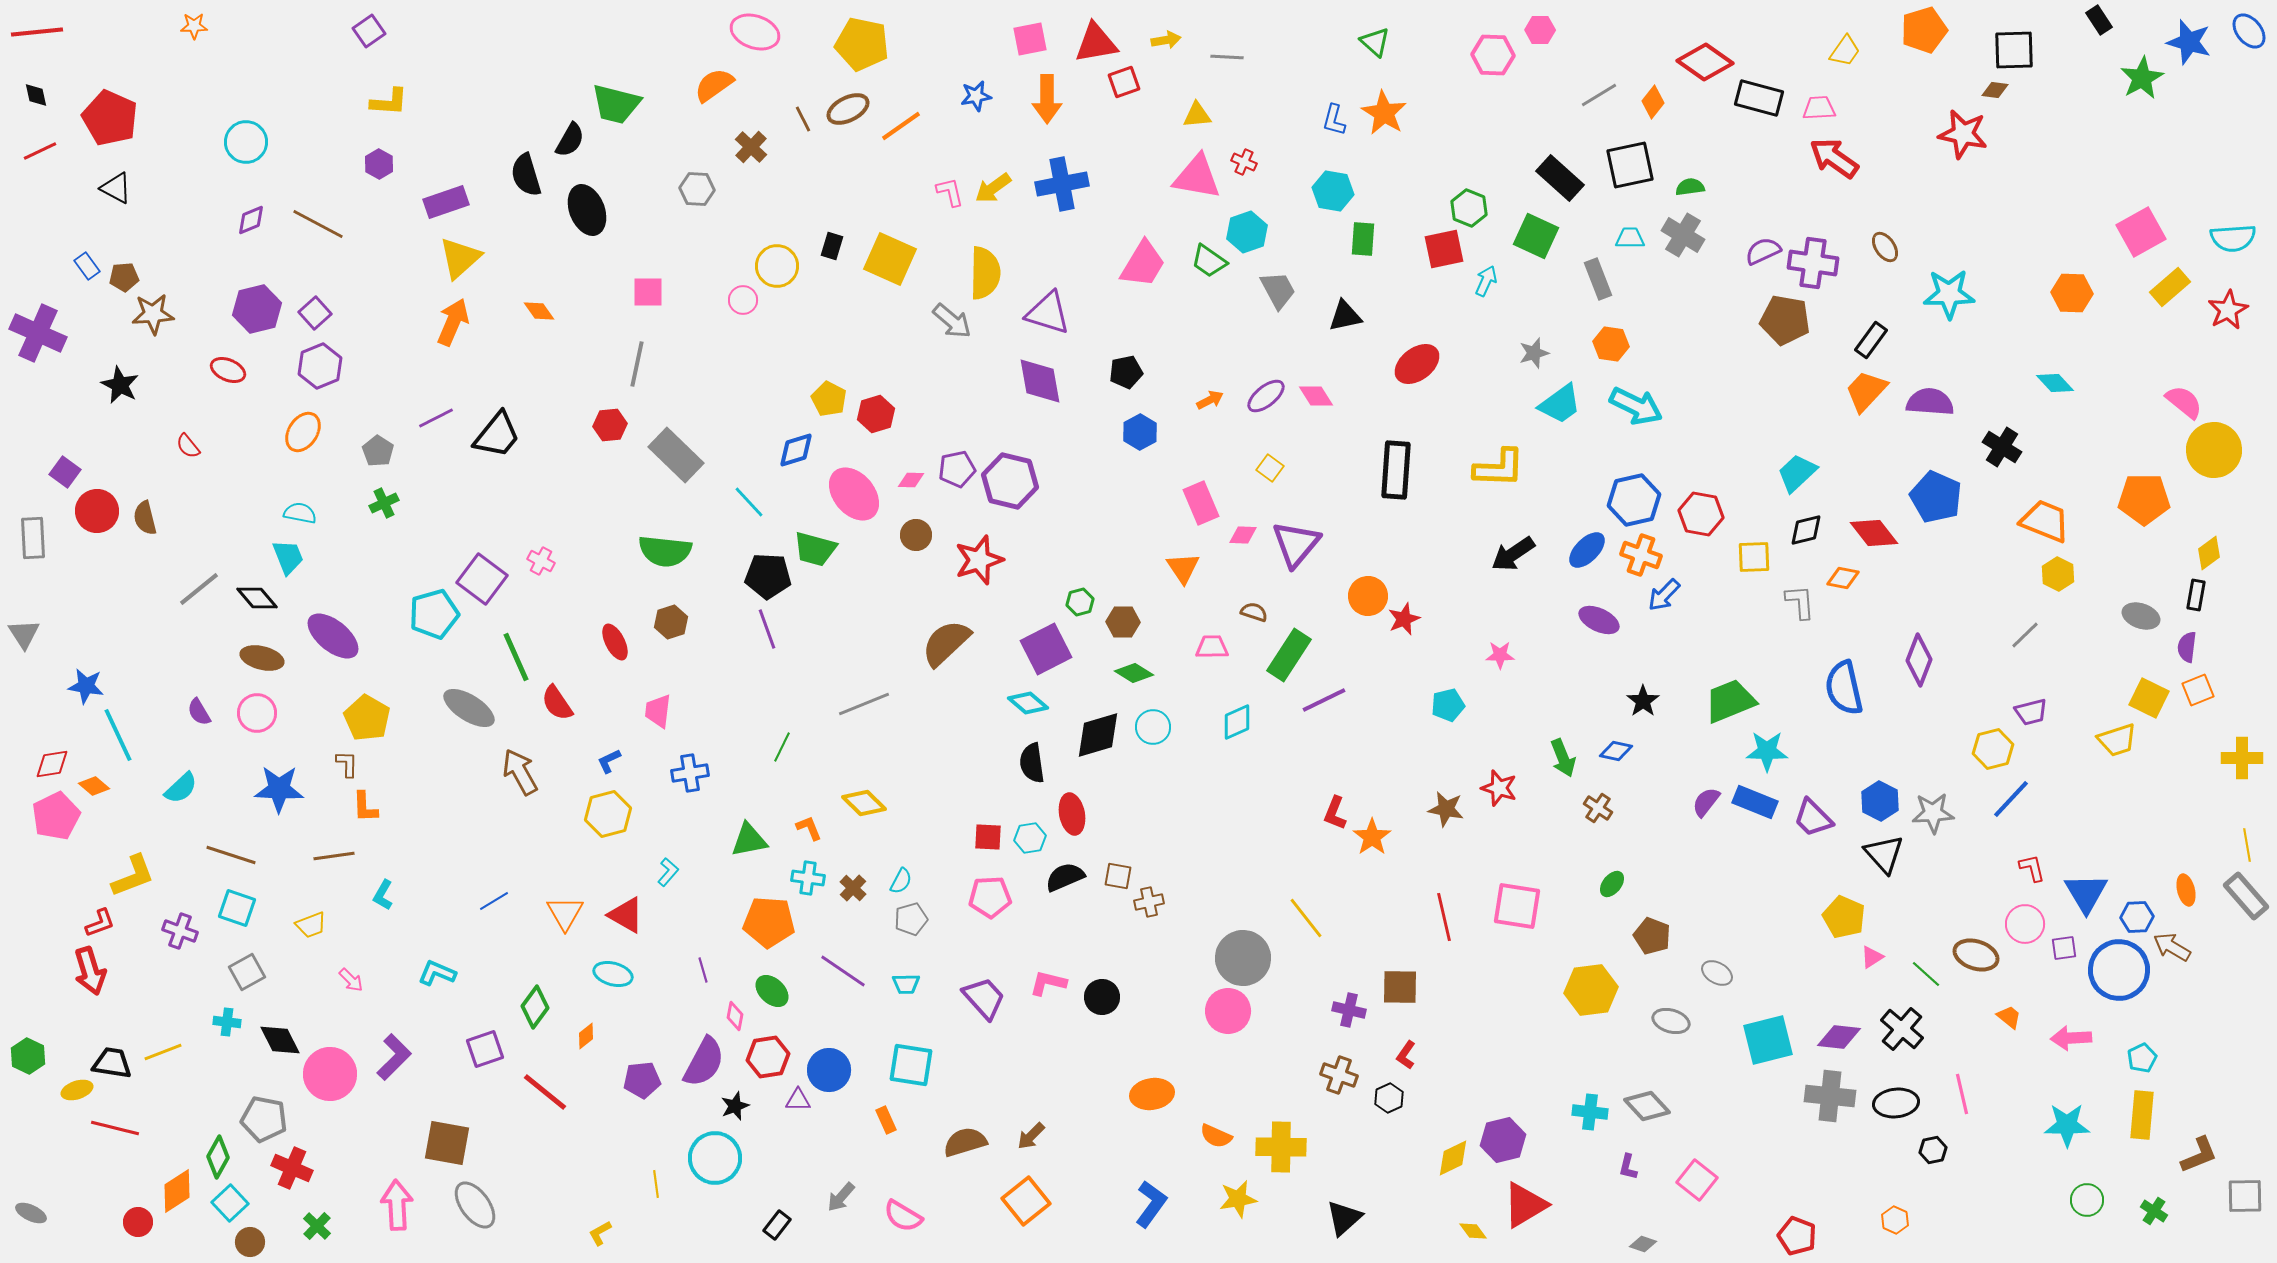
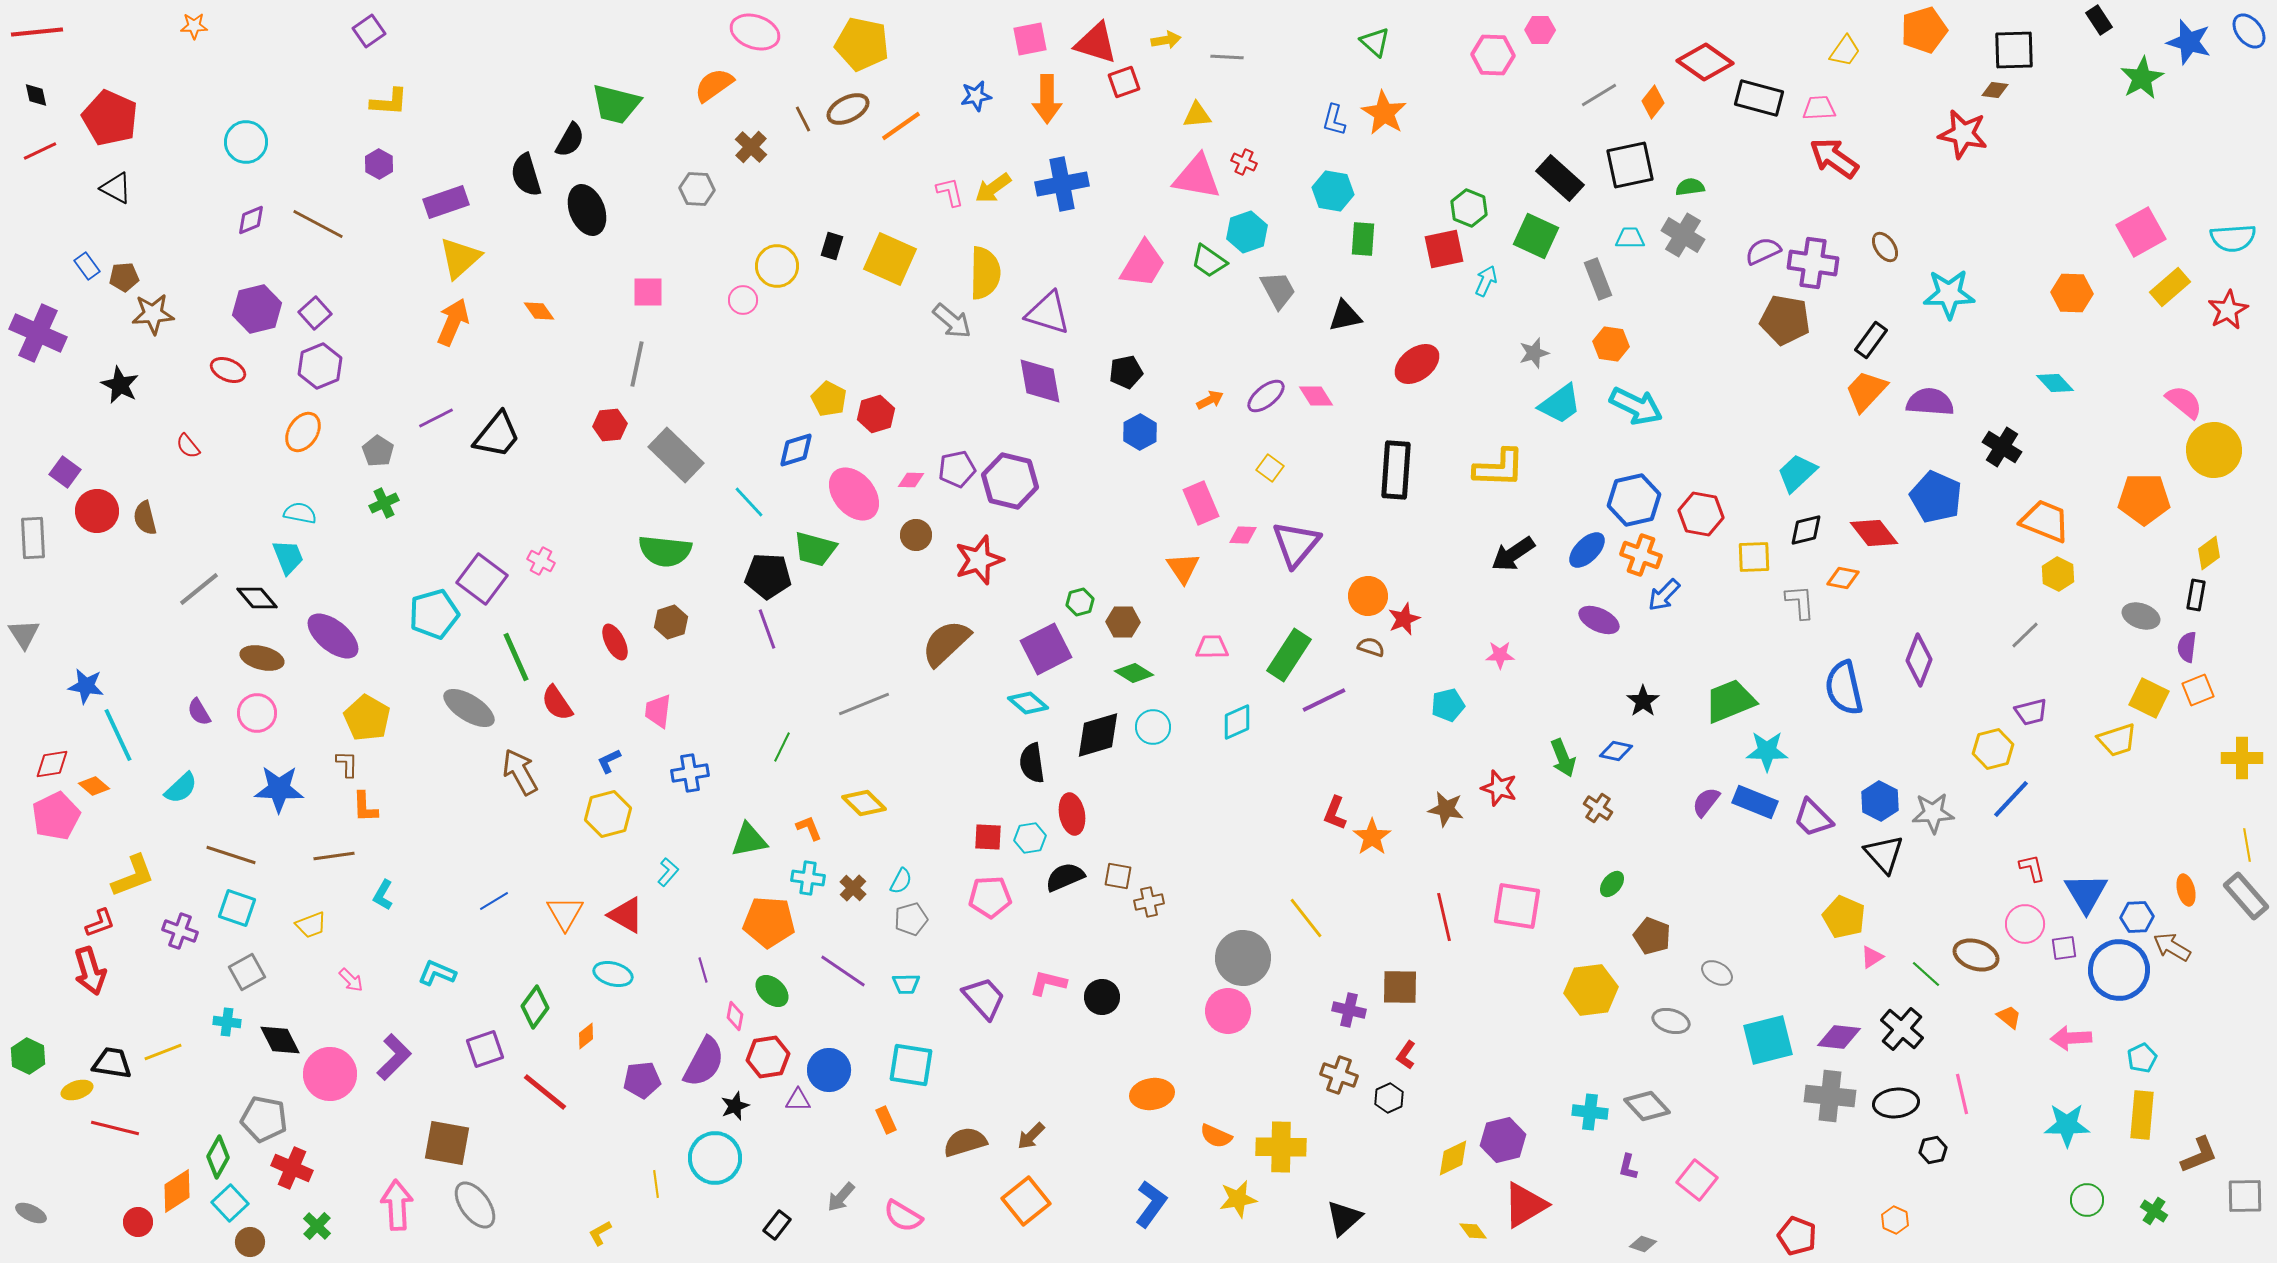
red triangle at (1096, 43): rotated 27 degrees clockwise
brown semicircle at (1254, 612): moved 117 px right, 35 px down
